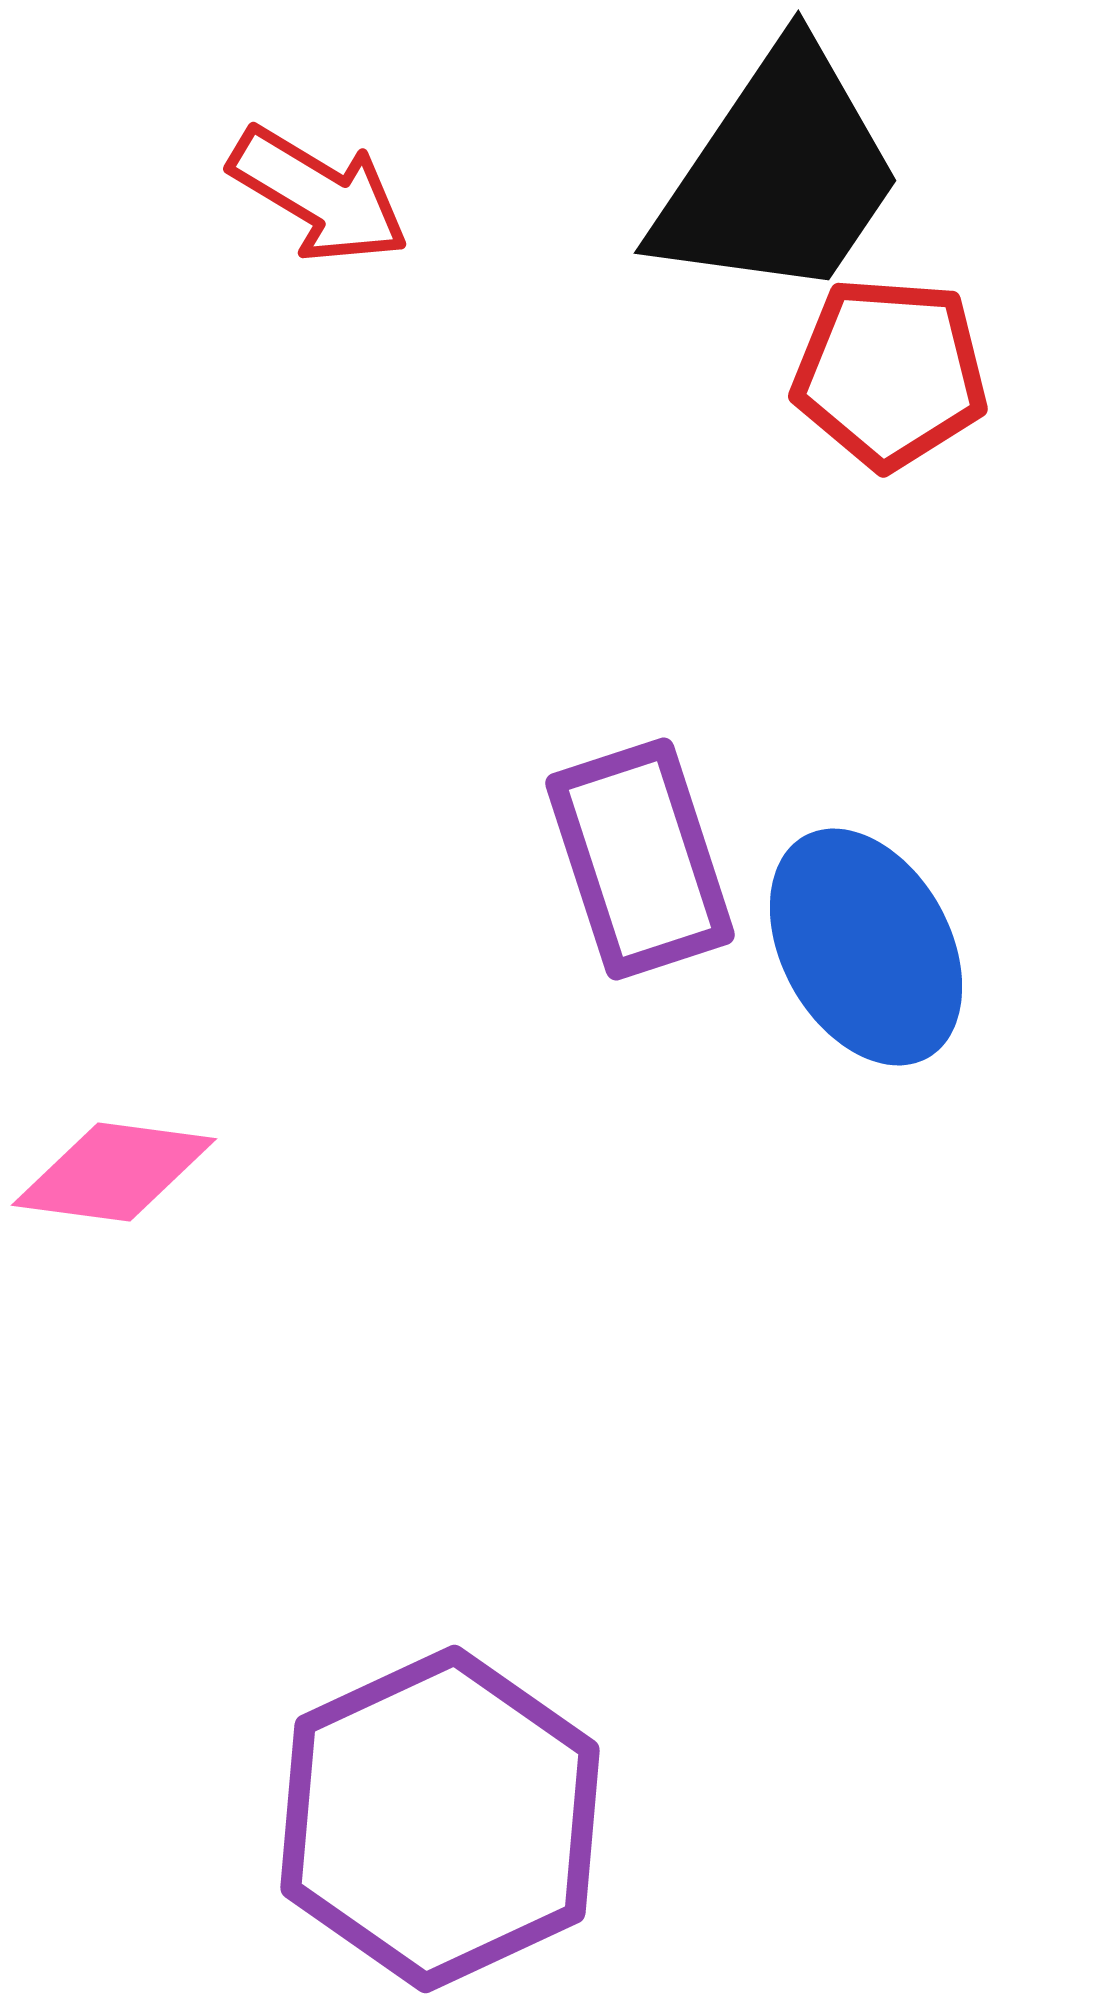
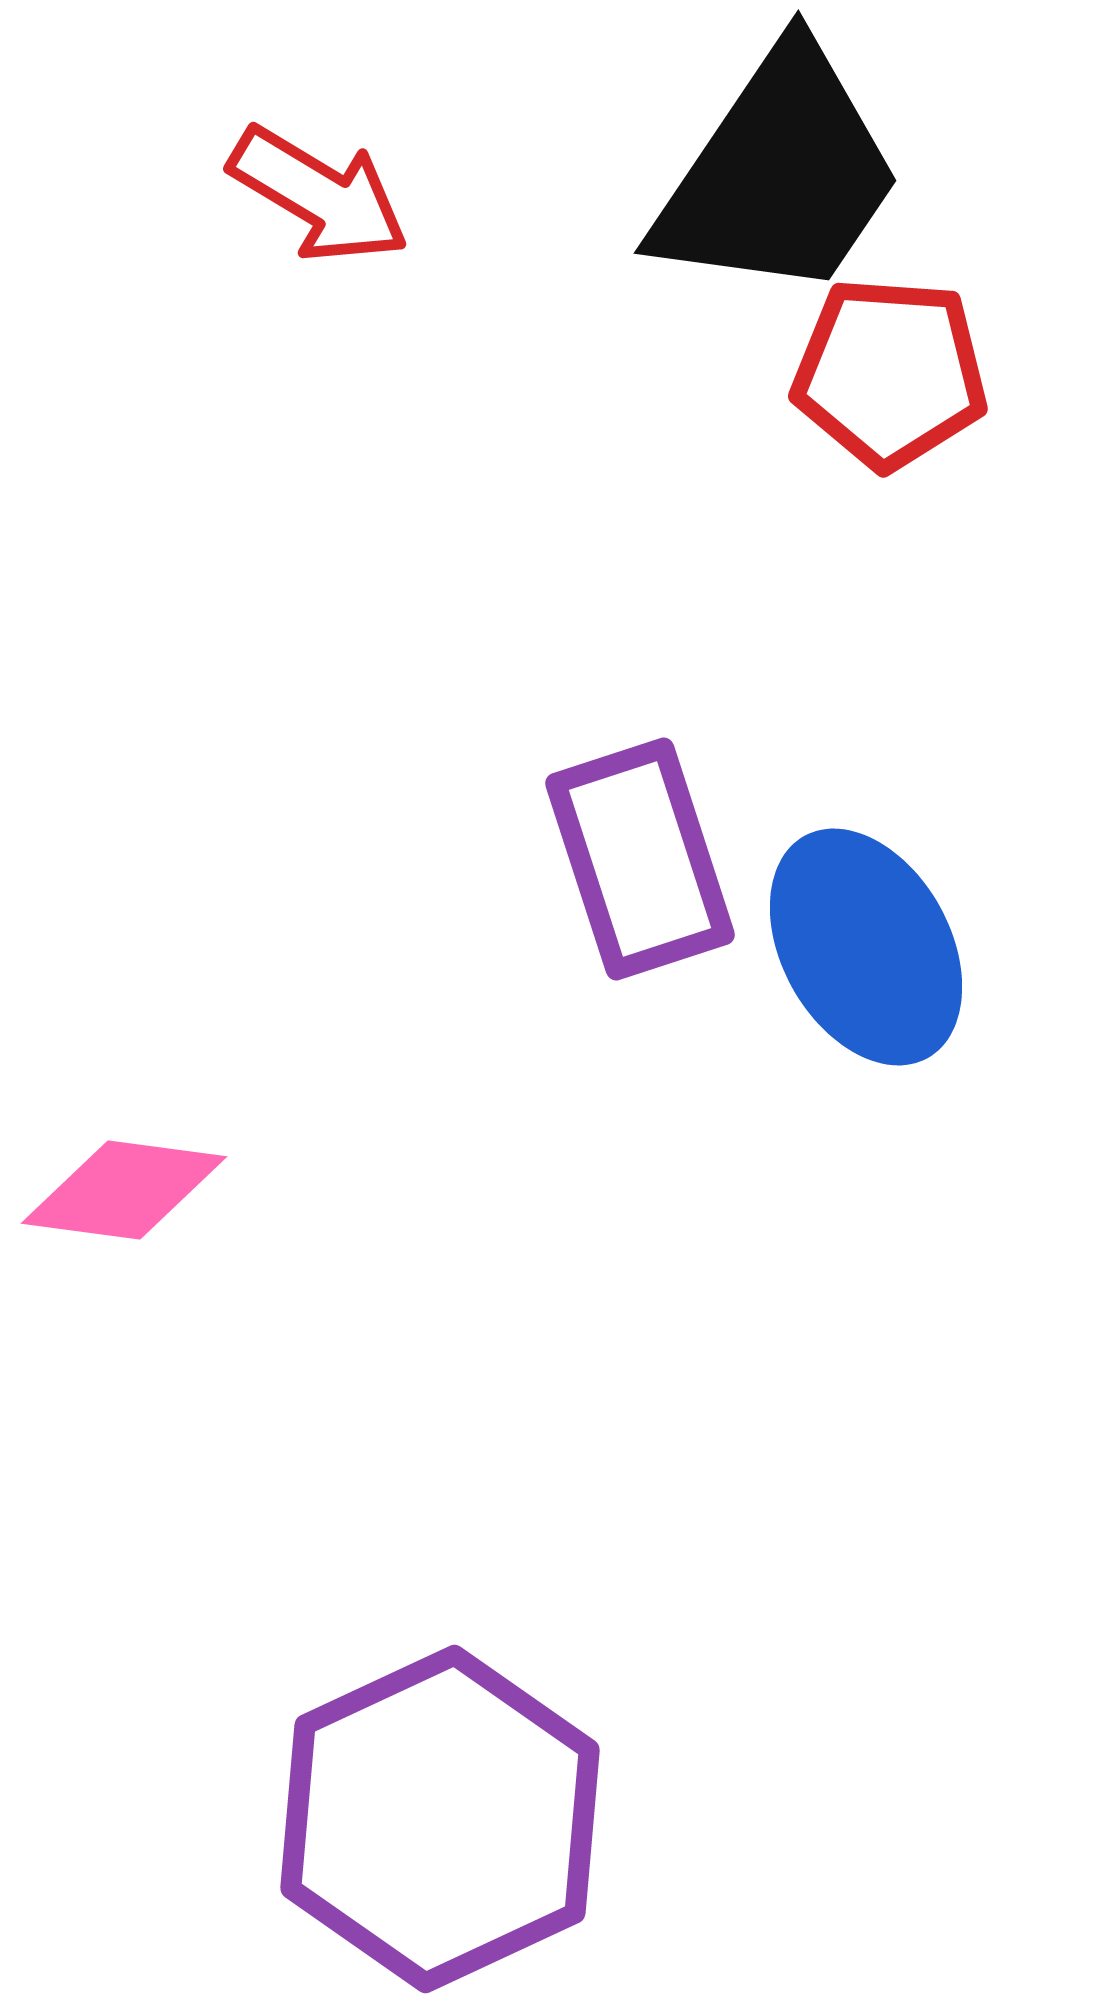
pink diamond: moved 10 px right, 18 px down
